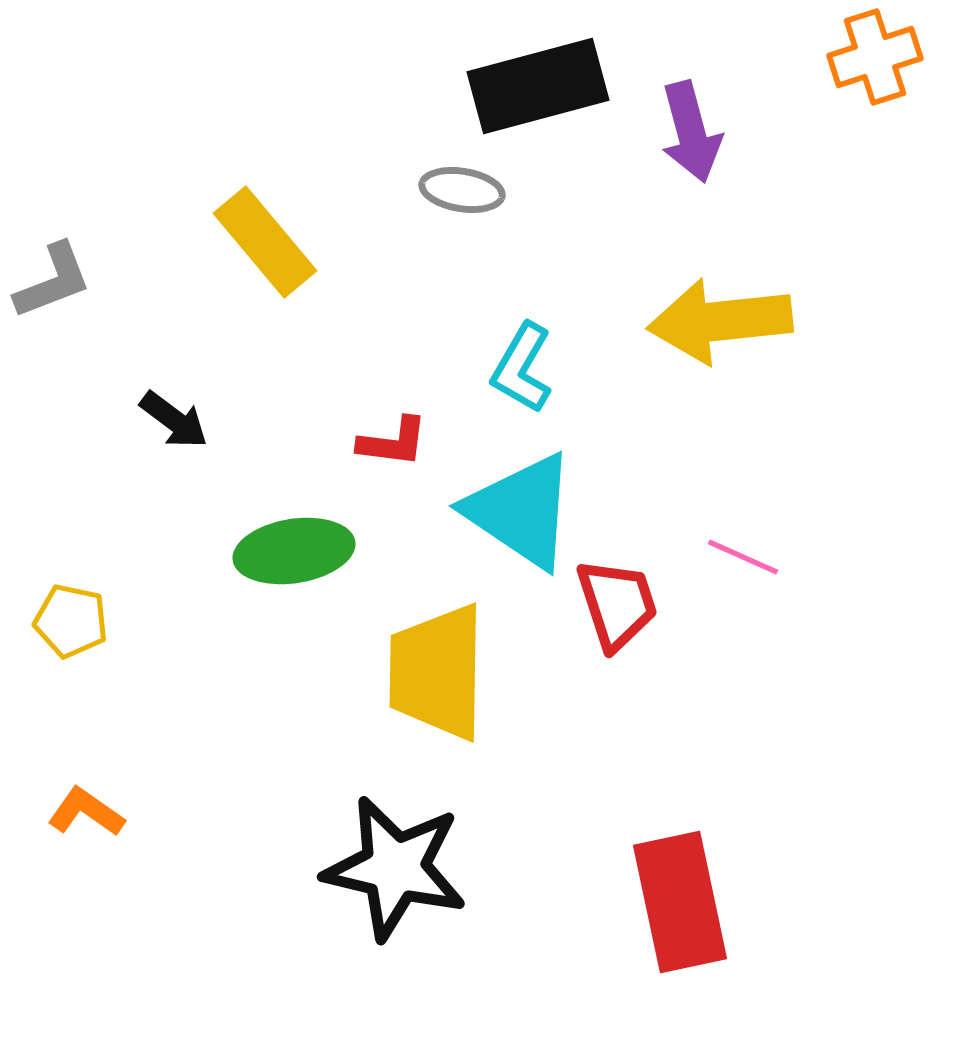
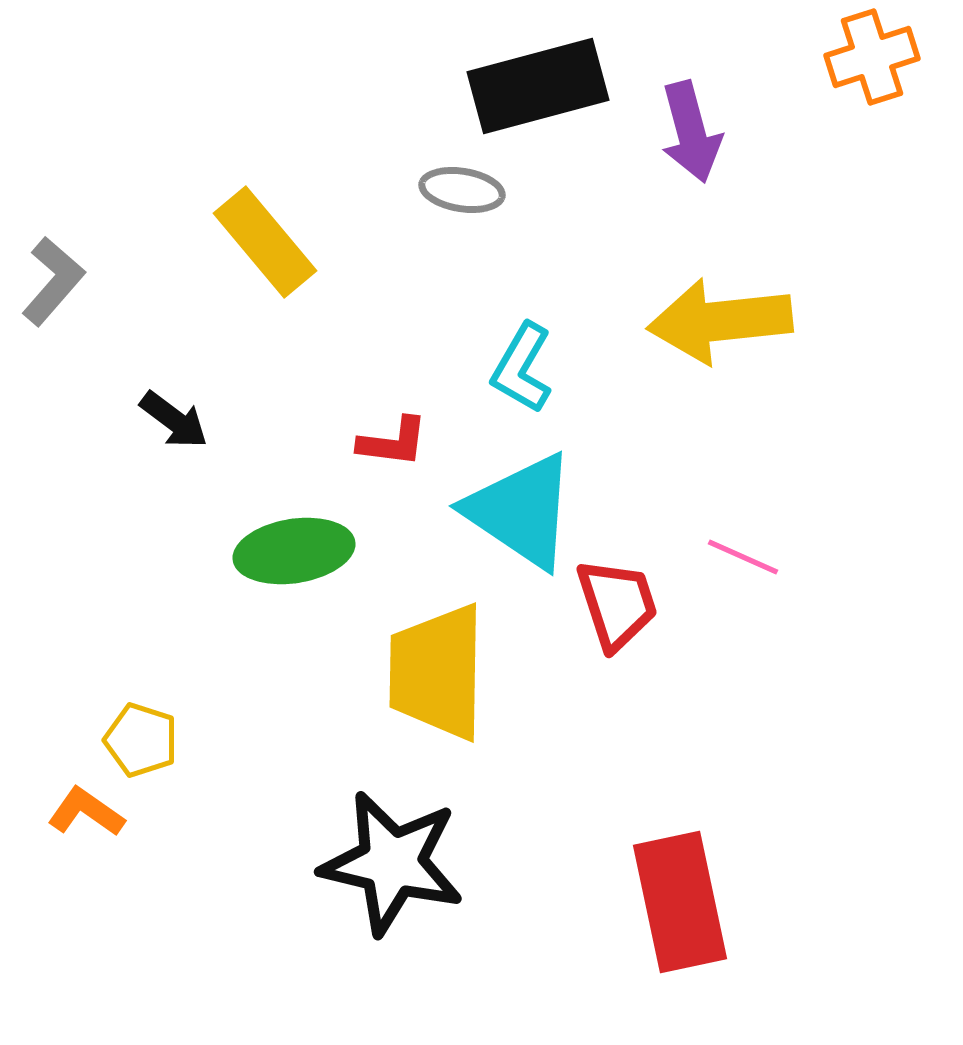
orange cross: moved 3 px left
gray L-shape: rotated 28 degrees counterclockwise
yellow pentagon: moved 70 px right, 119 px down; rotated 6 degrees clockwise
black star: moved 3 px left, 5 px up
